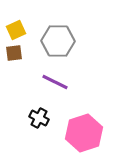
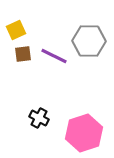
gray hexagon: moved 31 px right
brown square: moved 9 px right, 1 px down
purple line: moved 1 px left, 26 px up
